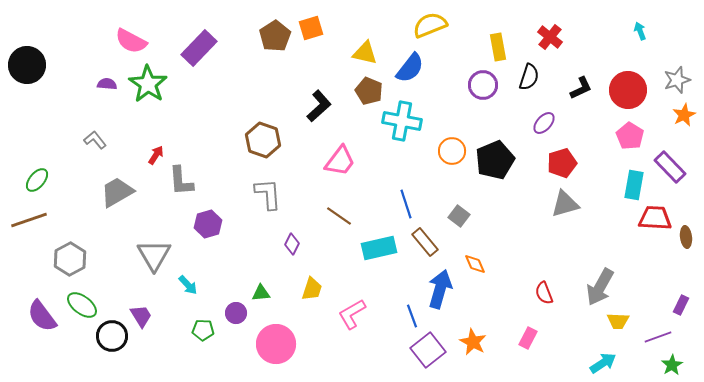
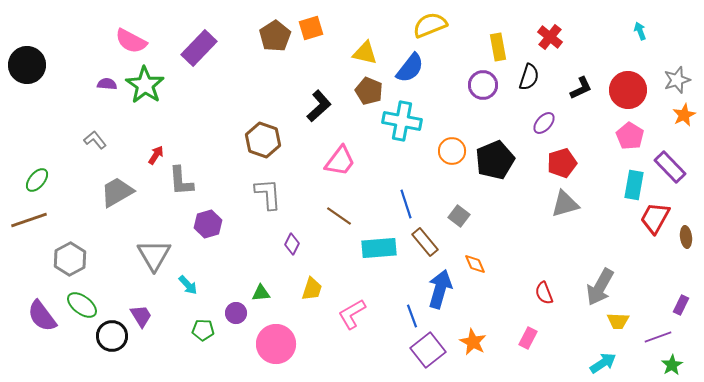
green star at (148, 84): moved 3 px left, 1 px down
red trapezoid at (655, 218): rotated 64 degrees counterclockwise
cyan rectangle at (379, 248): rotated 8 degrees clockwise
